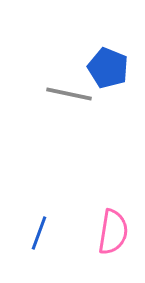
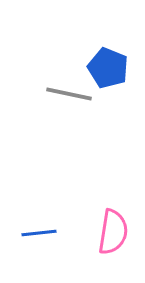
blue line: rotated 64 degrees clockwise
